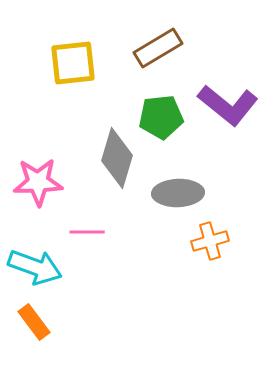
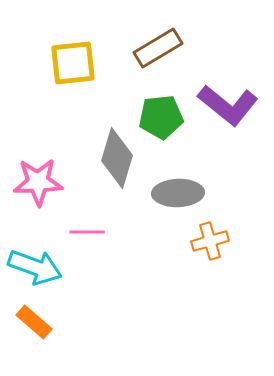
orange rectangle: rotated 12 degrees counterclockwise
